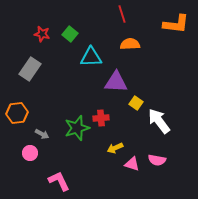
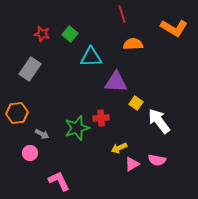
orange L-shape: moved 2 px left, 4 px down; rotated 24 degrees clockwise
orange semicircle: moved 3 px right
yellow arrow: moved 4 px right
pink triangle: rotated 49 degrees counterclockwise
